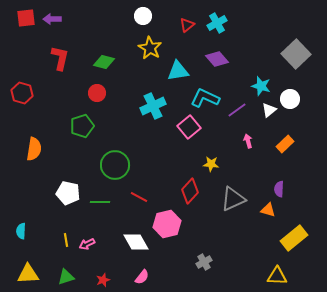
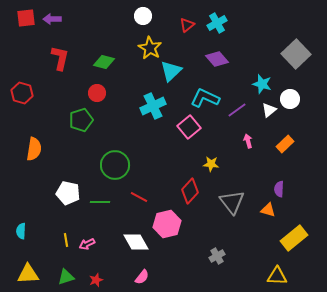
cyan triangle at (178, 71): moved 7 px left; rotated 35 degrees counterclockwise
cyan star at (261, 86): moved 1 px right, 2 px up
green pentagon at (82, 126): moved 1 px left, 6 px up
gray triangle at (233, 199): moved 1 px left, 3 px down; rotated 44 degrees counterclockwise
gray cross at (204, 262): moved 13 px right, 6 px up
red star at (103, 280): moved 7 px left
